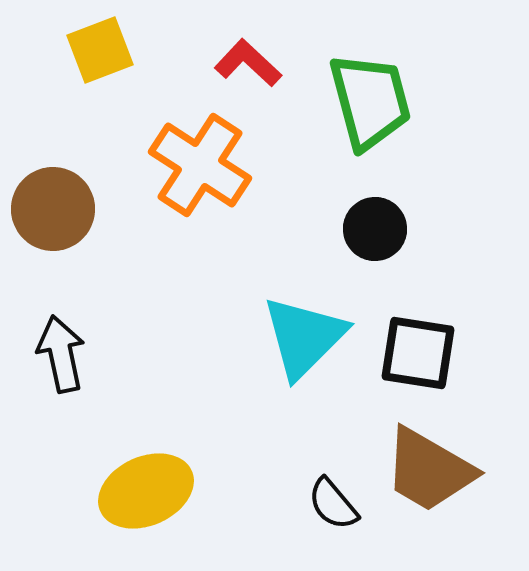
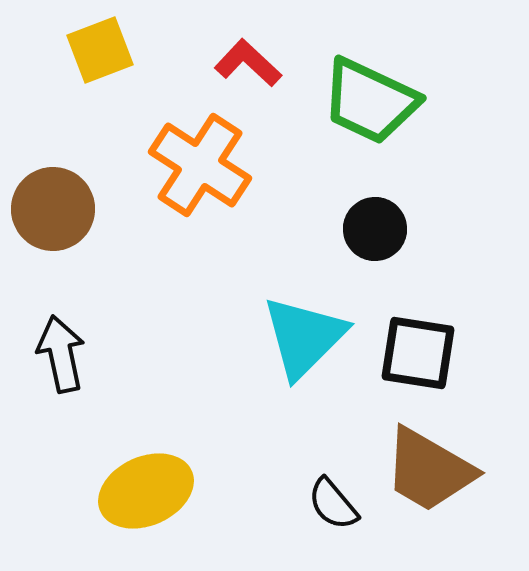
green trapezoid: rotated 130 degrees clockwise
